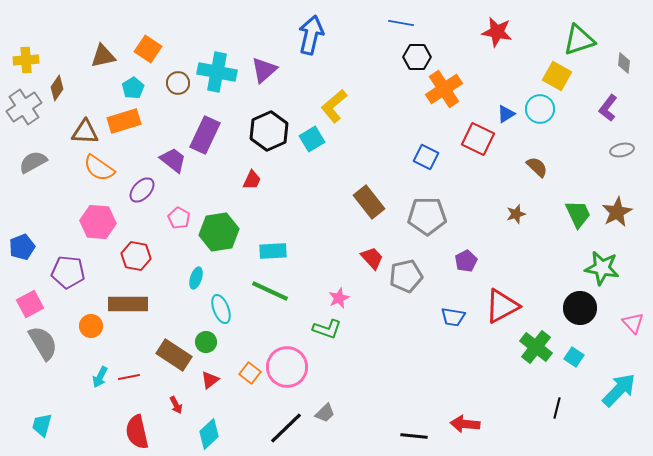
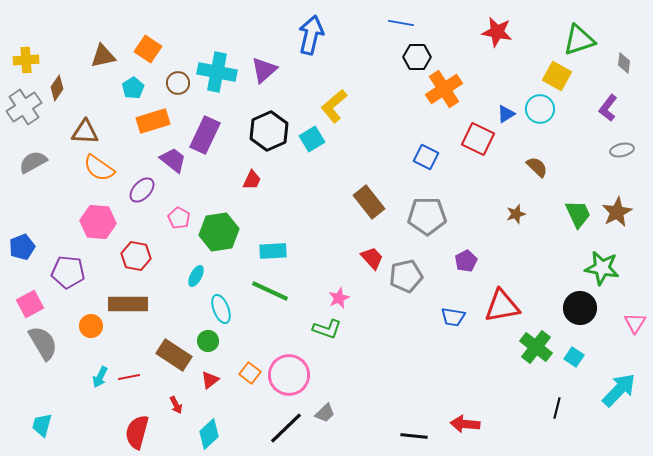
orange rectangle at (124, 121): moved 29 px right
cyan ellipse at (196, 278): moved 2 px up; rotated 10 degrees clockwise
red triangle at (502, 306): rotated 18 degrees clockwise
pink triangle at (633, 323): moved 2 px right; rotated 15 degrees clockwise
green circle at (206, 342): moved 2 px right, 1 px up
pink circle at (287, 367): moved 2 px right, 8 px down
red semicircle at (137, 432): rotated 28 degrees clockwise
